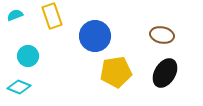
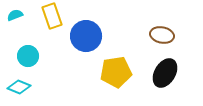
blue circle: moved 9 px left
